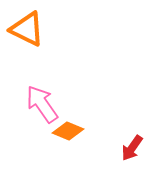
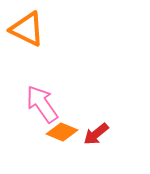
orange diamond: moved 6 px left, 1 px down
red arrow: moved 36 px left, 14 px up; rotated 16 degrees clockwise
